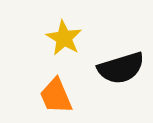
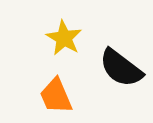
black semicircle: rotated 54 degrees clockwise
